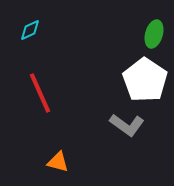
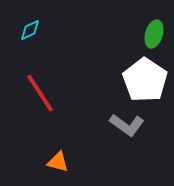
red line: rotated 9 degrees counterclockwise
